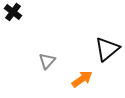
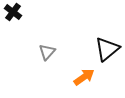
gray triangle: moved 9 px up
orange arrow: moved 2 px right, 2 px up
